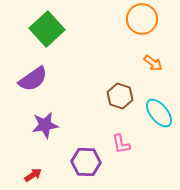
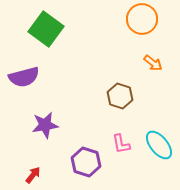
green square: moved 1 px left; rotated 12 degrees counterclockwise
purple semicircle: moved 9 px left, 2 px up; rotated 20 degrees clockwise
cyan ellipse: moved 32 px down
purple hexagon: rotated 16 degrees clockwise
red arrow: rotated 18 degrees counterclockwise
